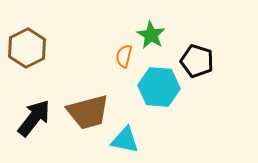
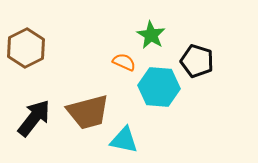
brown hexagon: moved 1 px left
orange semicircle: moved 6 px down; rotated 100 degrees clockwise
cyan triangle: moved 1 px left
